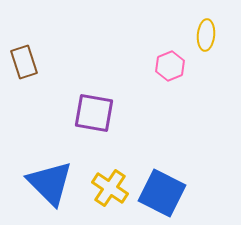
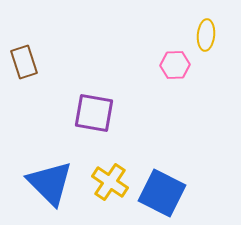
pink hexagon: moved 5 px right, 1 px up; rotated 20 degrees clockwise
yellow cross: moved 6 px up
